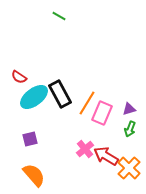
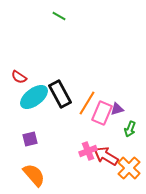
purple triangle: moved 12 px left
pink cross: moved 3 px right, 2 px down; rotated 18 degrees clockwise
